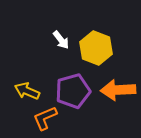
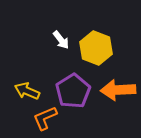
purple pentagon: rotated 16 degrees counterclockwise
